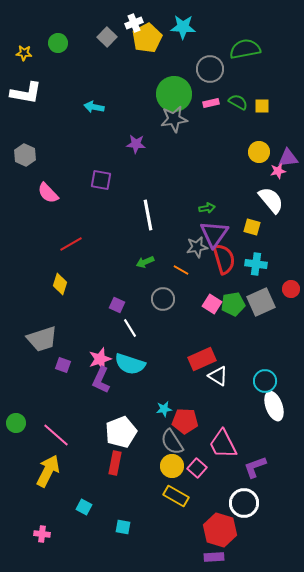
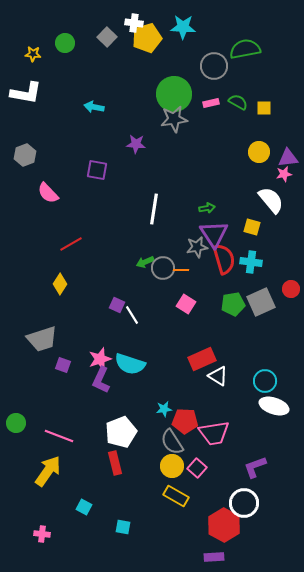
white cross at (134, 23): rotated 30 degrees clockwise
yellow pentagon at (147, 38): rotated 12 degrees clockwise
green circle at (58, 43): moved 7 px right
yellow star at (24, 53): moved 9 px right, 1 px down
gray circle at (210, 69): moved 4 px right, 3 px up
yellow square at (262, 106): moved 2 px right, 2 px down
gray hexagon at (25, 155): rotated 15 degrees clockwise
pink star at (278, 171): moved 6 px right, 3 px down
purple square at (101, 180): moved 4 px left, 10 px up
white line at (148, 215): moved 6 px right, 6 px up; rotated 20 degrees clockwise
purple triangle at (214, 234): rotated 8 degrees counterclockwise
cyan cross at (256, 264): moved 5 px left, 2 px up
orange line at (181, 270): rotated 28 degrees counterclockwise
yellow diamond at (60, 284): rotated 15 degrees clockwise
gray circle at (163, 299): moved 31 px up
pink square at (212, 304): moved 26 px left
white line at (130, 328): moved 2 px right, 13 px up
white ellipse at (274, 406): rotated 52 degrees counterclockwise
pink line at (56, 435): moved 3 px right, 1 px down; rotated 20 degrees counterclockwise
pink trapezoid at (223, 444): moved 9 px left, 11 px up; rotated 72 degrees counterclockwise
red rectangle at (115, 463): rotated 25 degrees counterclockwise
yellow arrow at (48, 471): rotated 8 degrees clockwise
red hexagon at (220, 530): moved 4 px right, 5 px up; rotated 12 degrees clockwise
